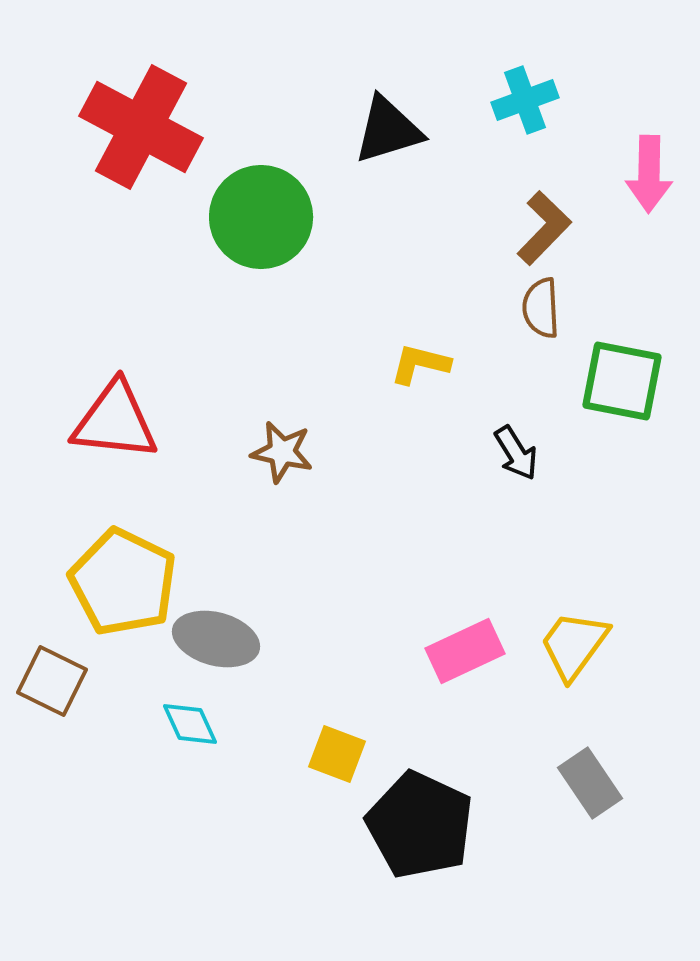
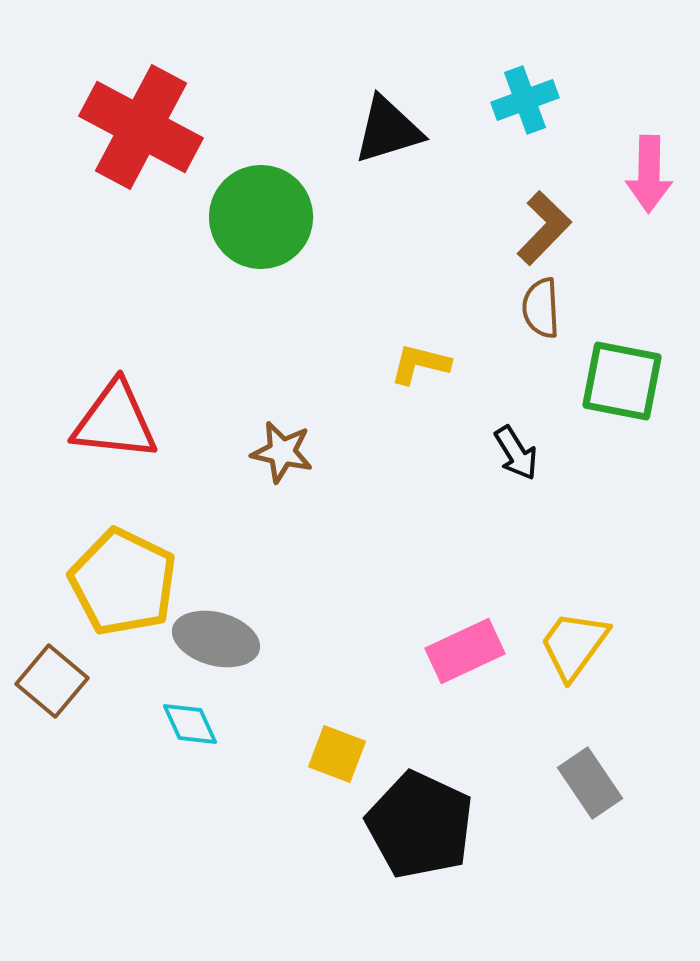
brown square: rotated 14 degrees clockwise
